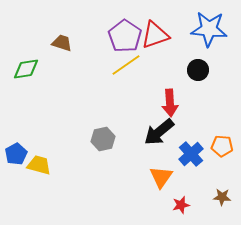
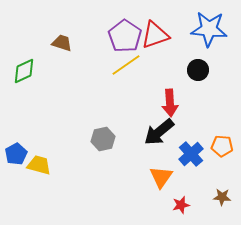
green diamond: moved 2 px left, 2 px down; rotated 16 degrees counterclockwise
